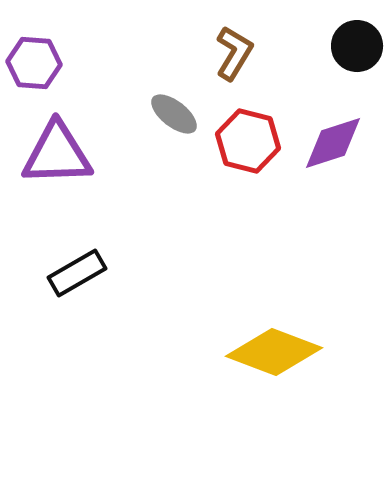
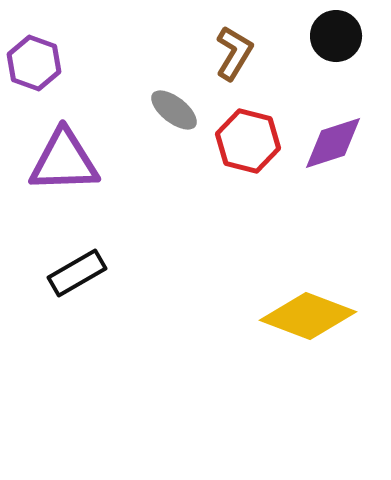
black circle: moved 21 px left, 10 px up
purple hexagon: rotated 16 degrees clockwise
gray ellipse: moved 4 px up
purple triangle: moved 7 px right, 7 px down
yellow diamond: moved 34 px right, 36 px up
